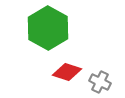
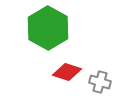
gray cross: rotated 10 degrees counterclockwise
